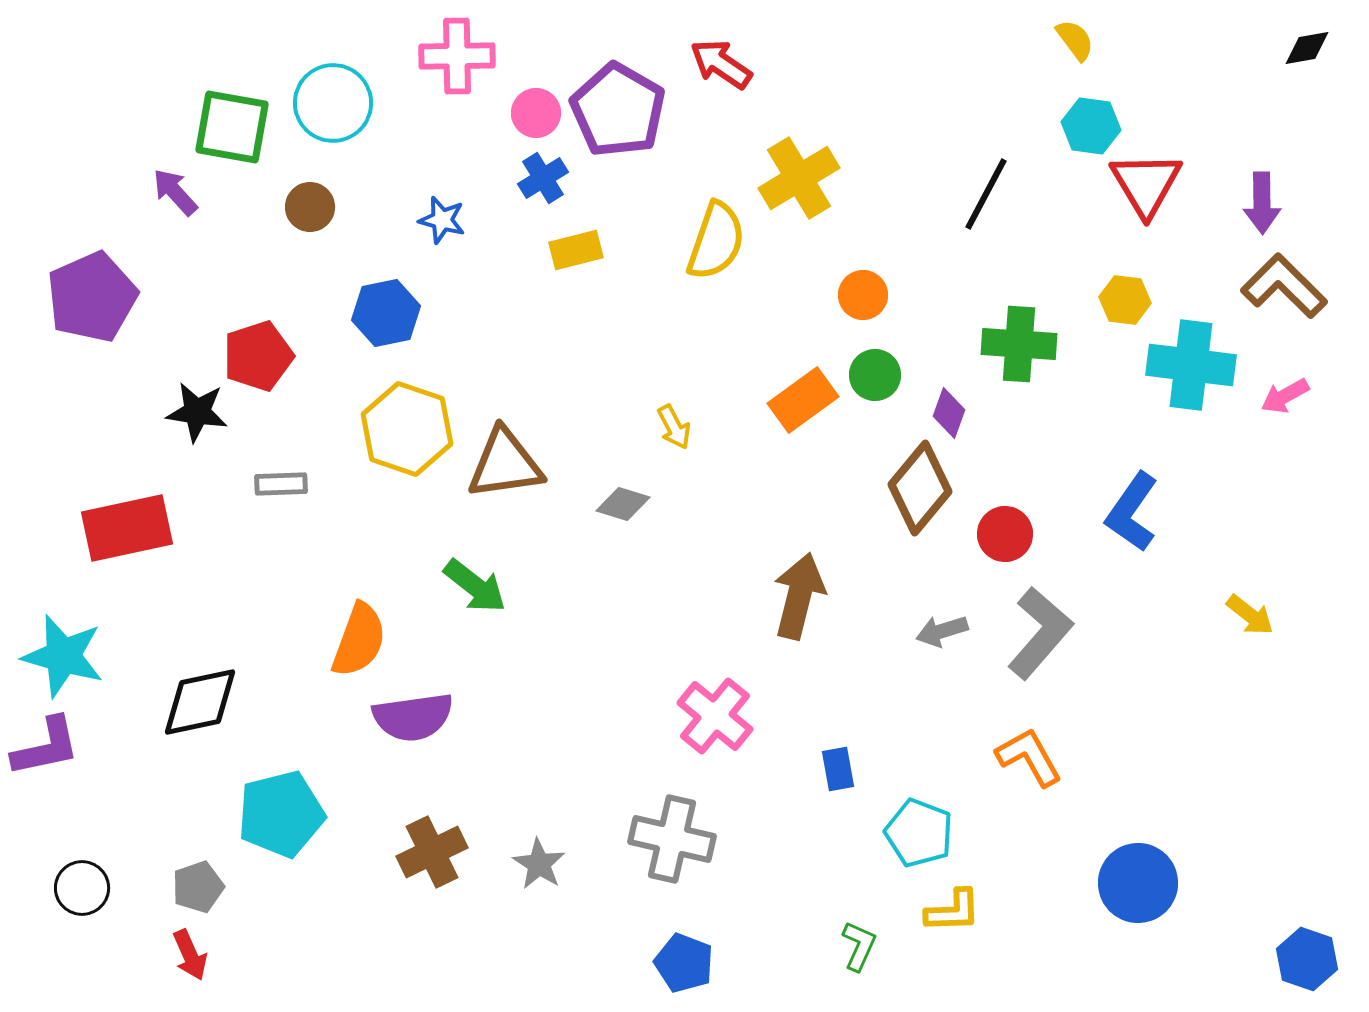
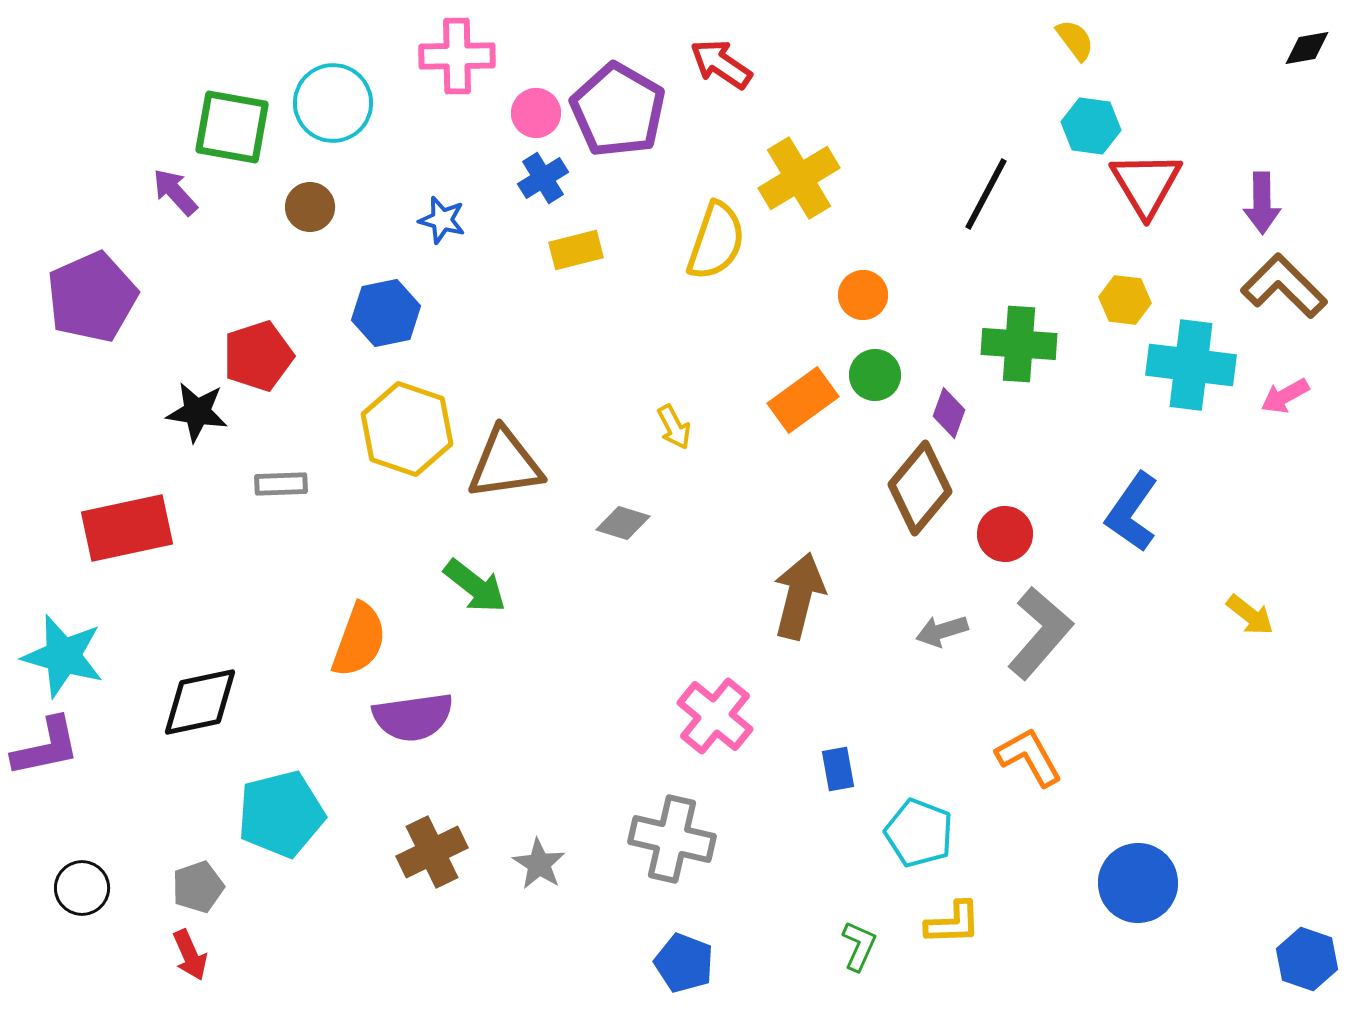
gray diamond at (623, 504): moved 19 px down
yellow L-shape at (953, 911): moved 12 px down
